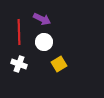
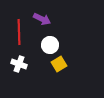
white circle: moved 6 px right, 3 px down
